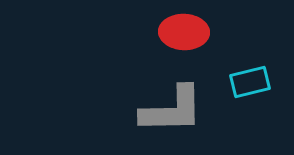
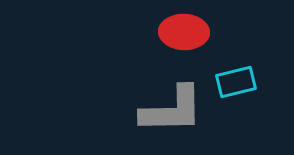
cyan rectangle: moved 14 px left
